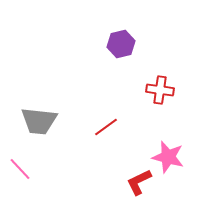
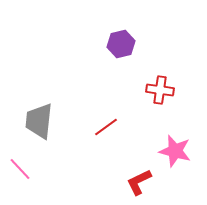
gray trapezoid: rotated 90 degrees clockwise
pink star: moved 7 px right, 6 px up
